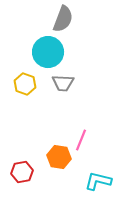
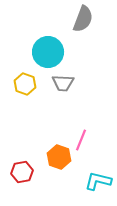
gray semicircle: moved 20 px right
orange hexagon: rotated 10 degrees clockwise
